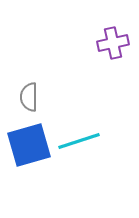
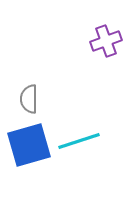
purple cross: moved 7 px left, 2 px up; rotated 8 degrees counterclockwise
gray semicircle: moved 2 px down
